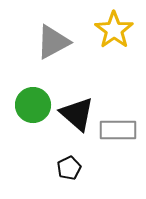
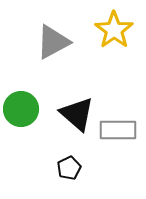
green circle: moved 12 px left, 4 px down
